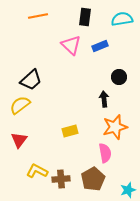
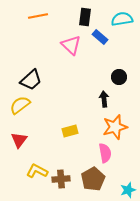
blue rectangle: moved 9 px up; rotated 63 degrees clockwise
